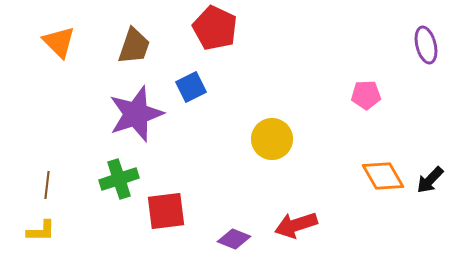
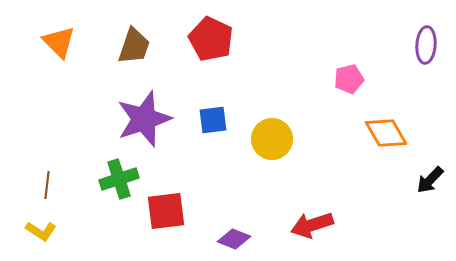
red pentagon: moved 4 px left, 11 px down
purple ellipse: rotated 18 degrees clockwise
blue square: moved 22 px right, 33 px down; rotated 20 degrees clockwise
pink pentagon: moved 17 px left, 16 px up; rotated 12 degrees counterclockwise
purple star: moved 8 px right, 5 px down
orange diamond: moved 3 px right, 43 px up
red arrow: moved 16 px right
yellow L-shape: rotated 32 degrees clockwise
